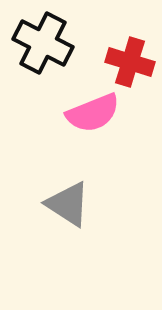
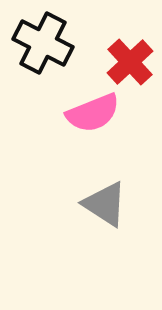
red cross: rotated 30 degrees clockwise
gray triangle: moved 37 px right
